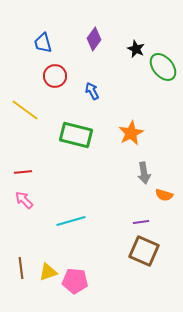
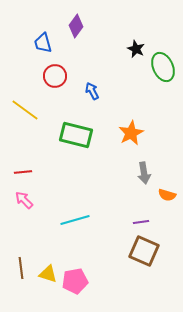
purple diamond: moved 18 px left, 13 px up
green ellipse: rotated 16 degrees clockwise
orange semicircle: moved 3 px right
cyan line: moved 4 px right, 1 px up
yellow triangle: moved 2 px down; rotated 36 degrees clockwise
pink pentagon: rotated 15 degrees counterclockwise
